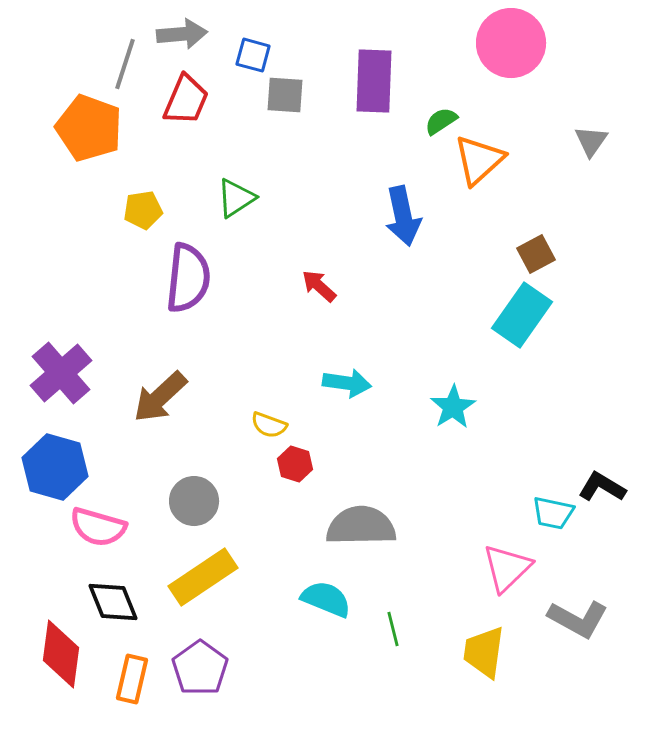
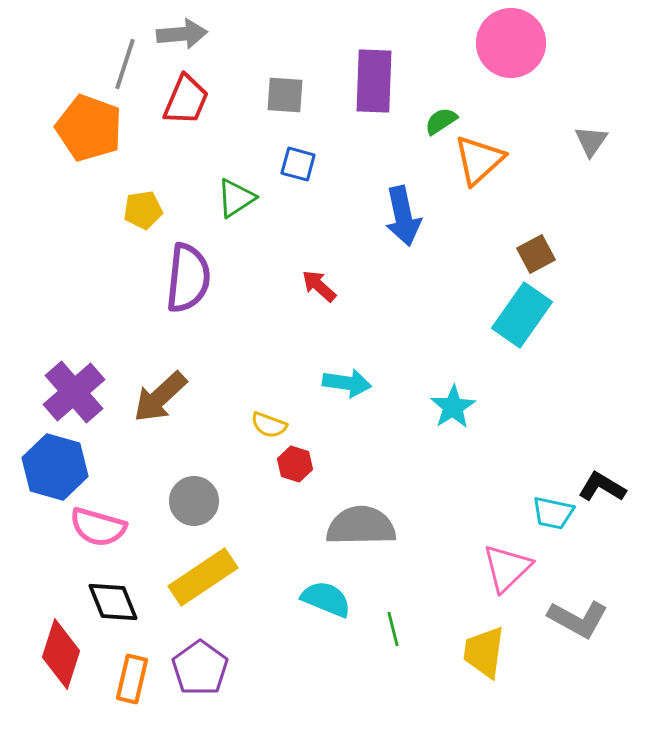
blue square: moved 45 px right, 109 px down
purple cross: moved 13 px right, 19 px down
red diamond: rotated 10 degrees clockwise
